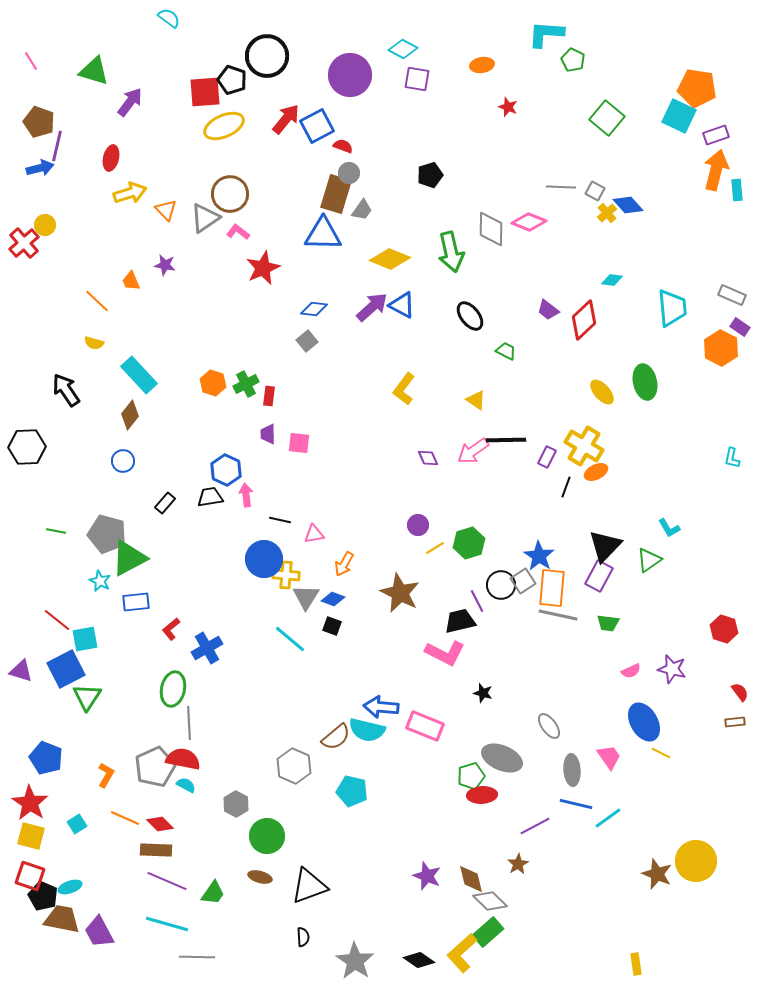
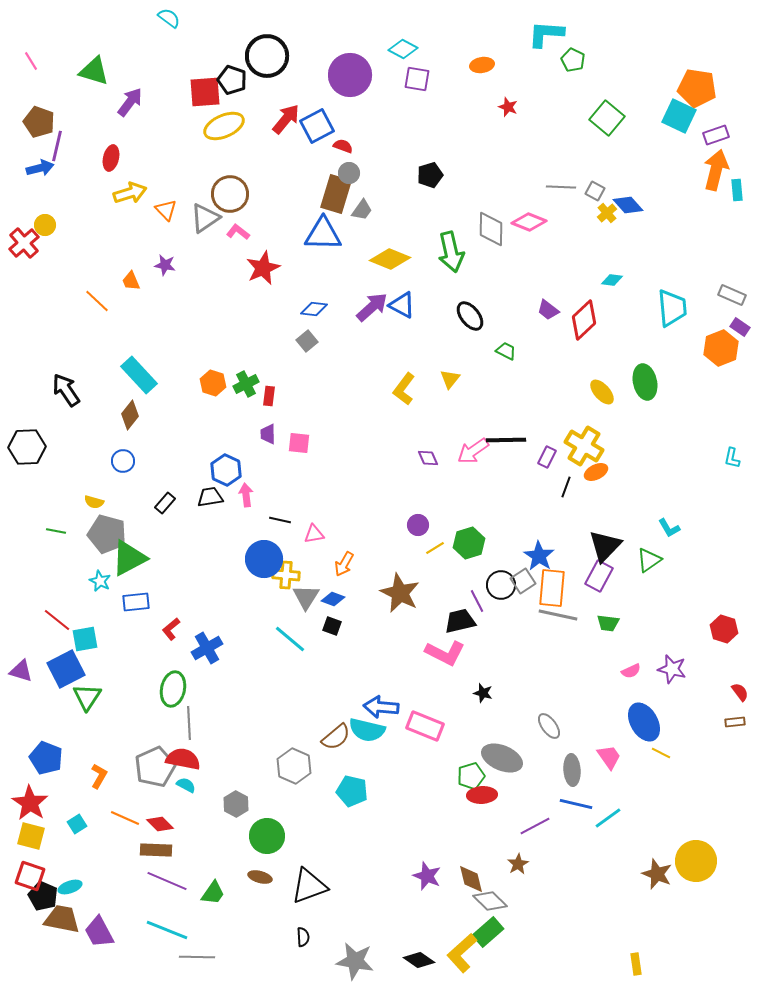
yellow semicircle at (94, 343): moved 159 px down
orange hexagon at (721, 348): rotated 12 degrees clockwise
yellow triangle at (476, 400): moved 26 px left, 21 px up; rotated 35 degrees clockwise
orange L-shape at (106, 775): moved 7 px left, 1 px down
cyan line at (167, 924): moved 6 px down; rotated 6 degrees clockwise
gray star at (355, 961): rotated 24 degrees counterclockwise
